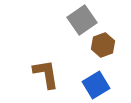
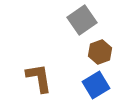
brown hexagon: moved 3 px left, 7 px down
brown L-shape: moved 7 px left, 4 px down
